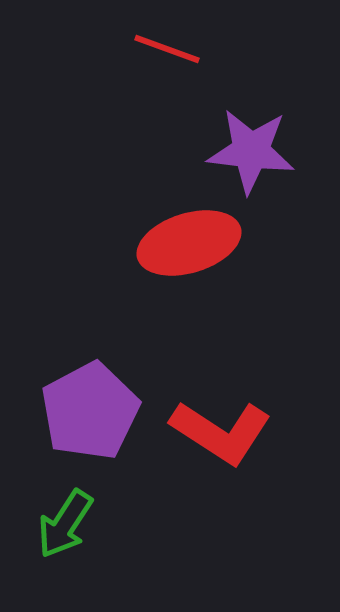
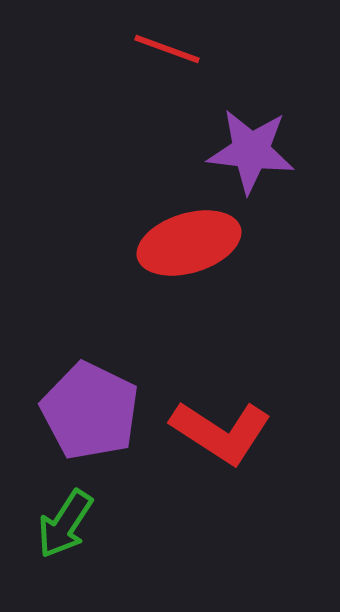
purple pentagon: rotated 18 degrees counterclockwise
